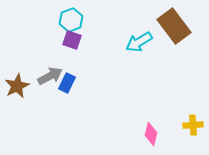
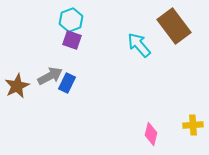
cyan arrow: moved 3 px down; rotated 80 degrees clockwise
